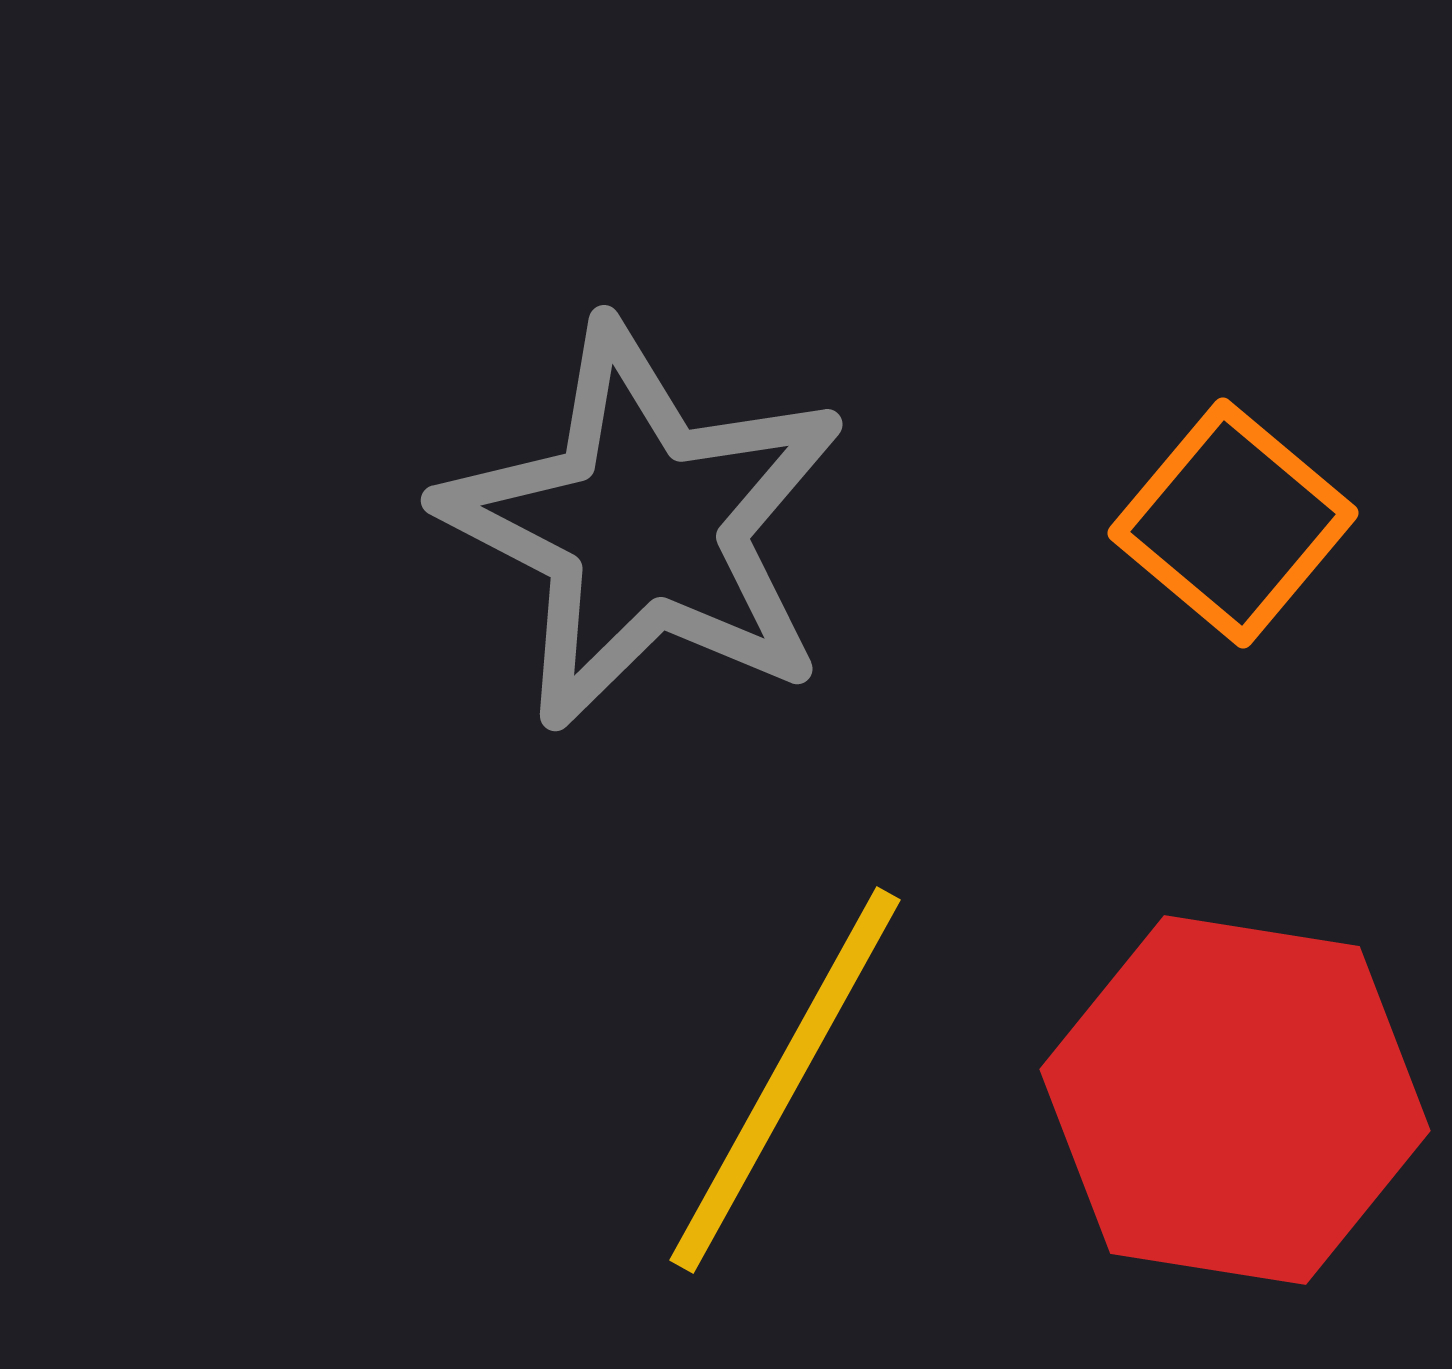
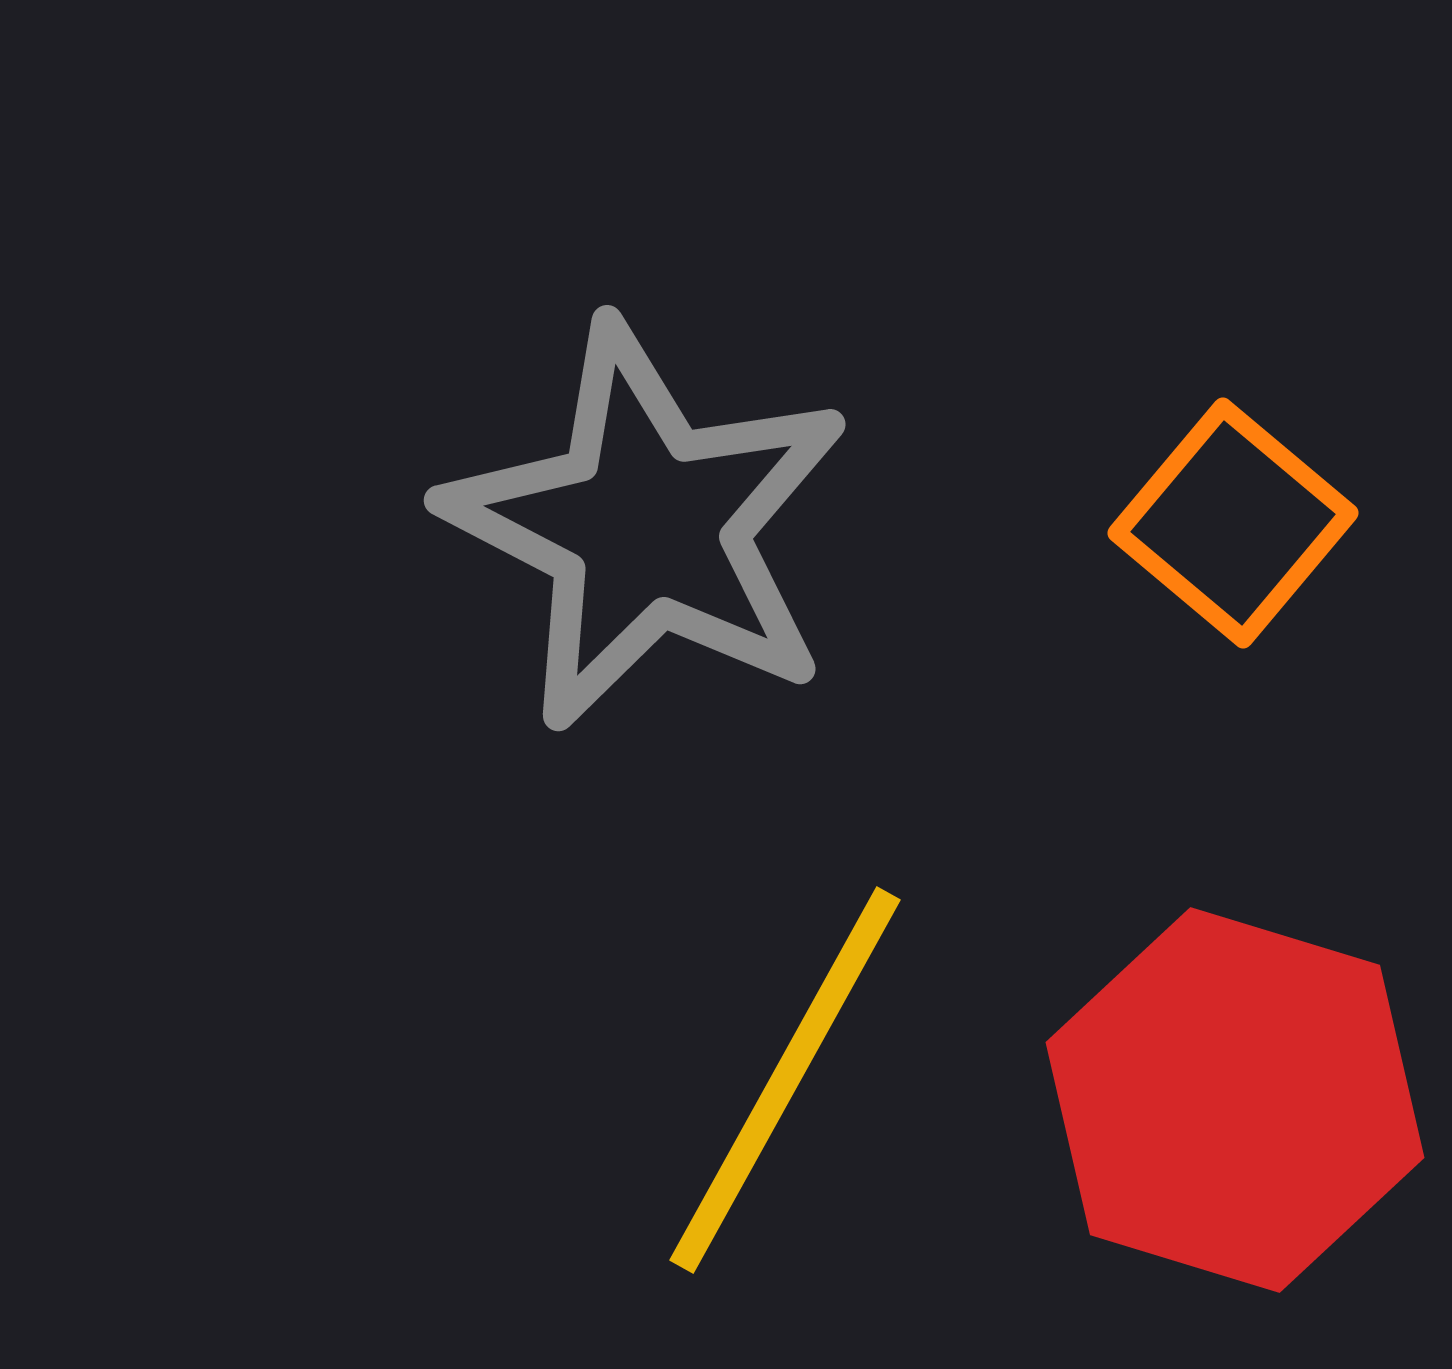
gray star: moved 3 px right
red hexagon: rotated 8 degrees clockwise
